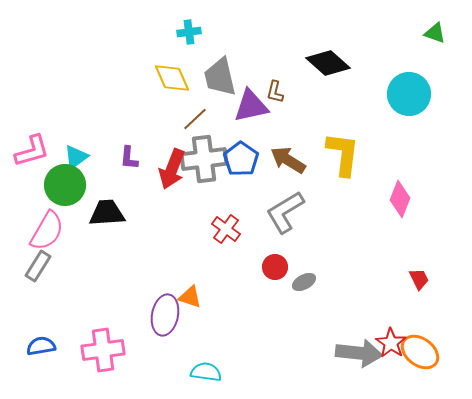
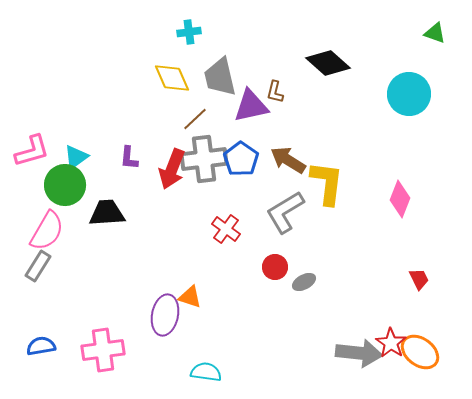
yellow L-shape: moved 16 px left, 29 px down
